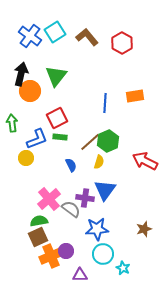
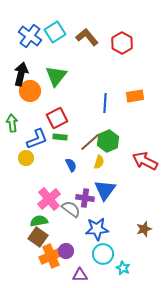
brown square: rotated 30 degrees counterclockwise
